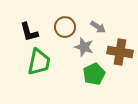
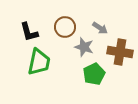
gray arrow: moved 2 px right, 1 px down
